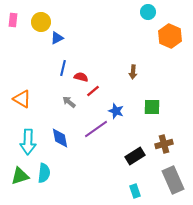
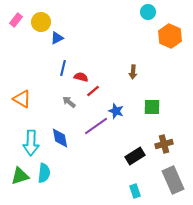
pink rectangle: moved 3 px right; rotated 32 degrees clockwise
purple line: moved 3 px up
cyan arrow: moved 3 px right, 1 px down
